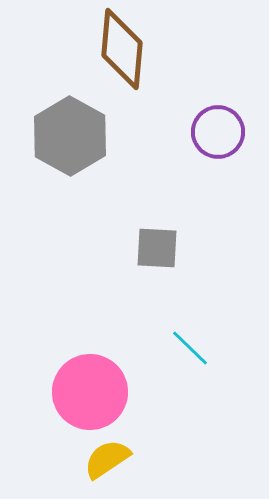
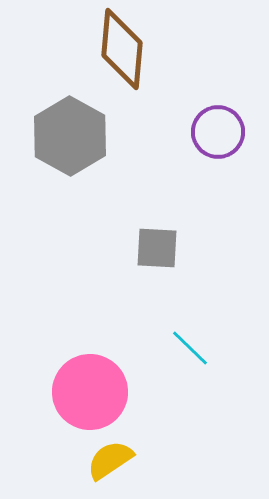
yellow semicircle: moved 3 px right, 1 px down
